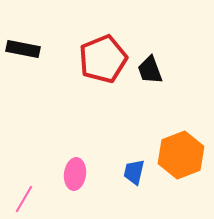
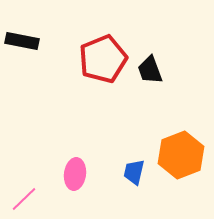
black rectangle: moved 1 px left, 8 px up
pink line: rotated 16 degrees clockwise
